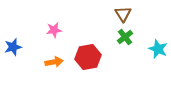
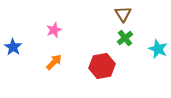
pink star: rotated 14 degrees counterclockwise
green cross: moved 1 px down
blue star: rotated 24 degrees counterclockwise
red hexagon: moved 14 px right, 9 px down
orange arrow: rotated 36 degrees counterclockwise
